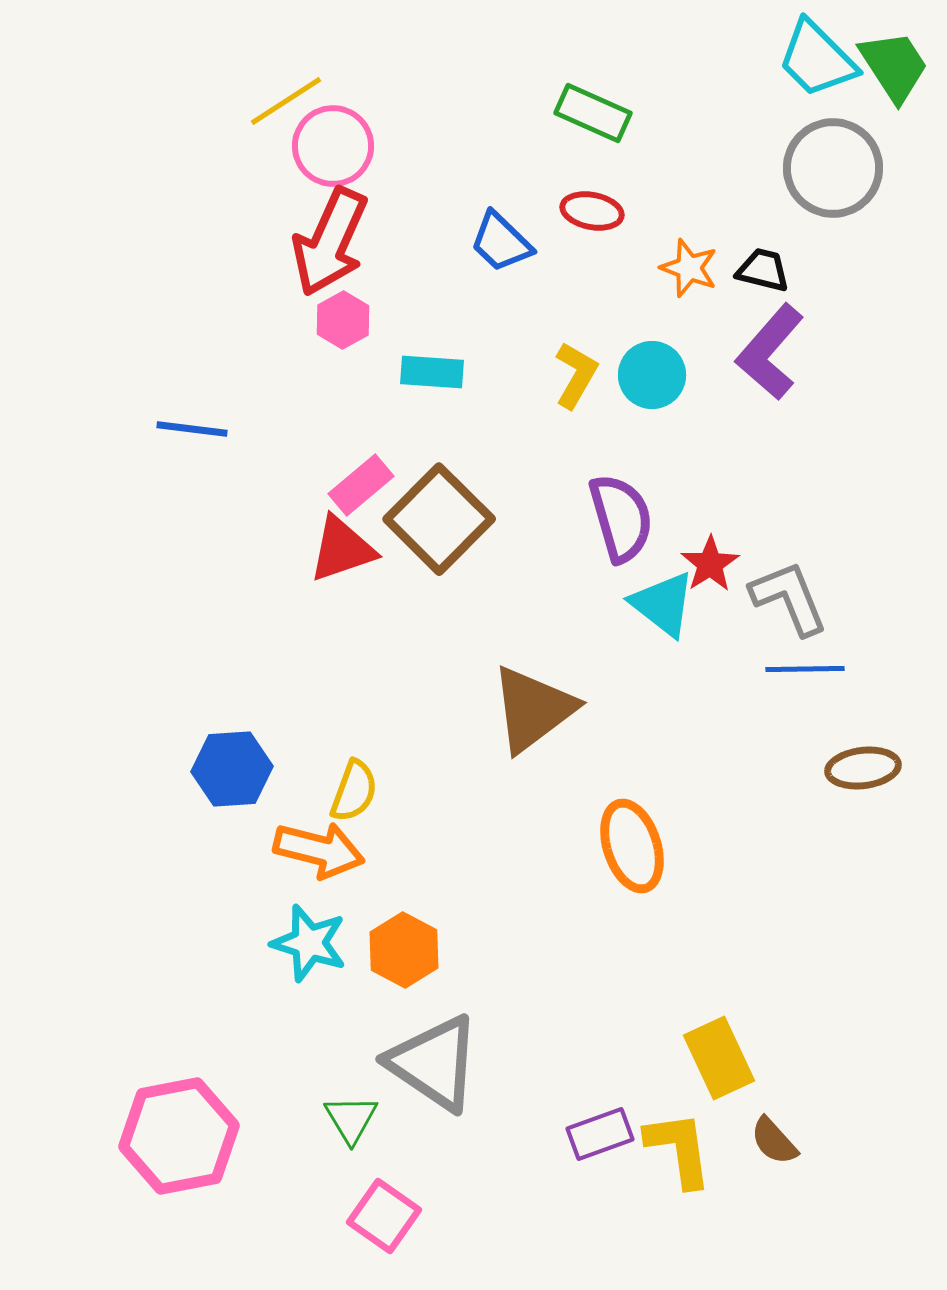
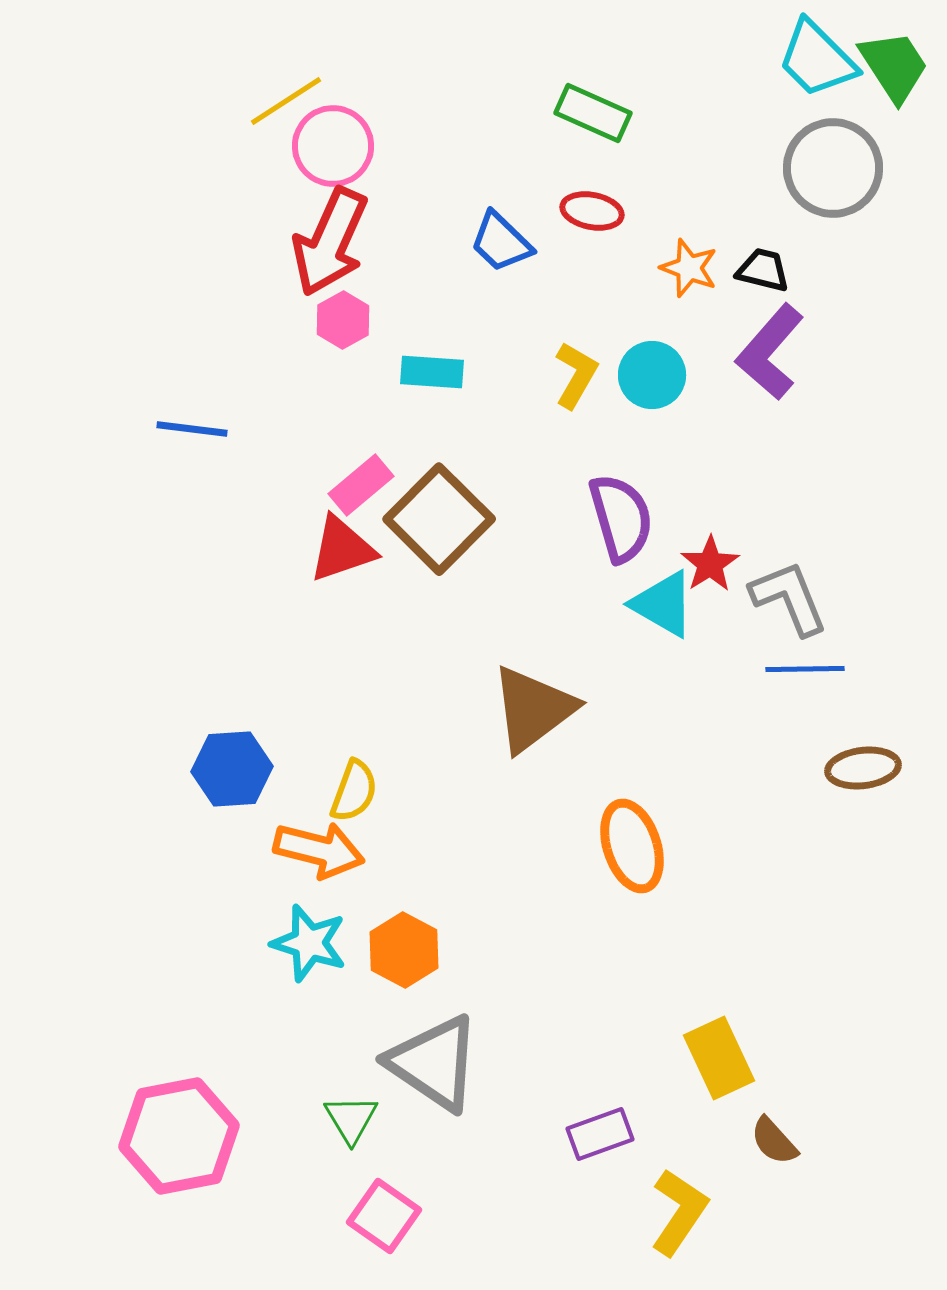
cyan triangle at (663, 604): rotated 8 degrees counterclockwise
yellow L-shape at (679, 1149): moved 63 px down; rotated 42 degrees clockwise
